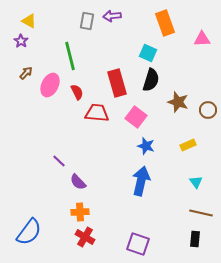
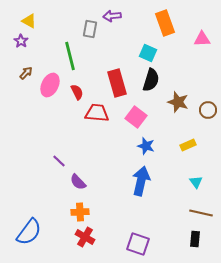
gray rectangle: moved 3 px right, 8 px down
